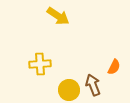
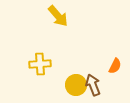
yellow arrow: rotated 15 degrees clockwise
orange semicircle: moved 1 px right, 1 px up
yellow circle: moved 7 px right, 5 px up
